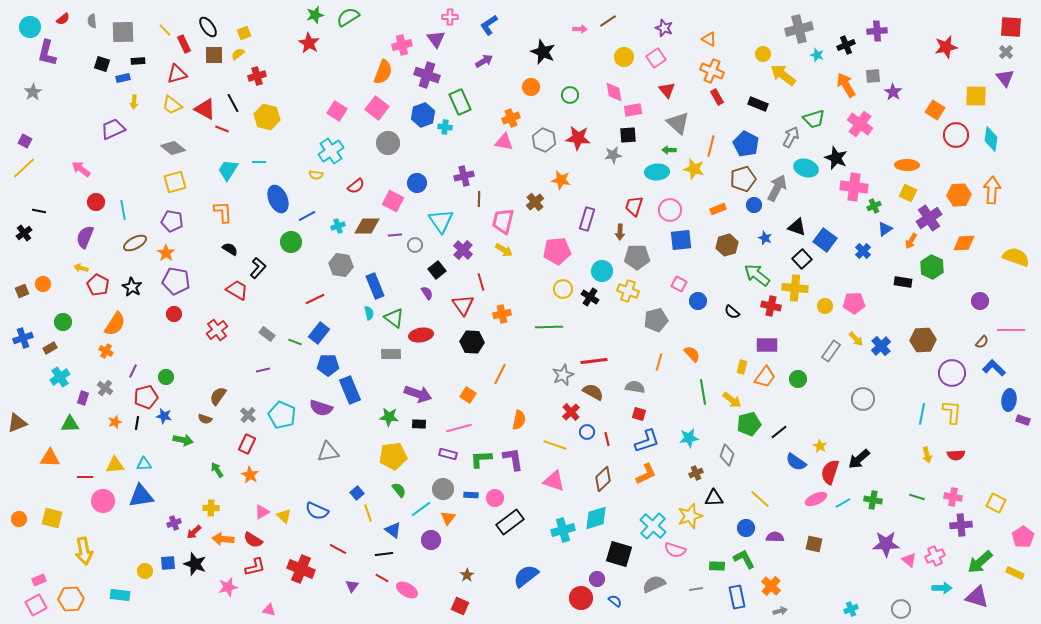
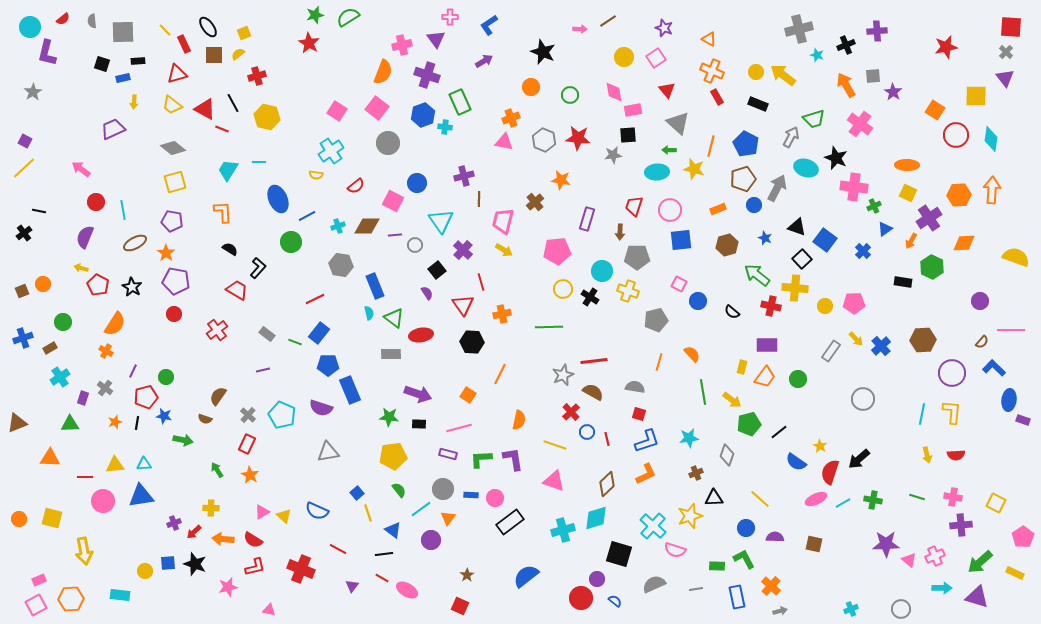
yellow circle at (763, 54): moved 7 px left, 18 px down
brown diamond at (603, 479): moved 4 px right, 5 px down
